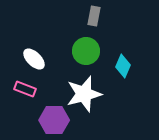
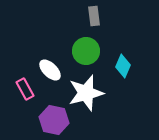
gray rectangle: rotated 18 degrees counterclockwise
white ellipse: moved 16 px right, 11 px down
pink rectangle: rotated 40 degrees clockwise
white star: moved 2 px right, 1 px up
purple hexagon: rotated 12 degrees clockwise
